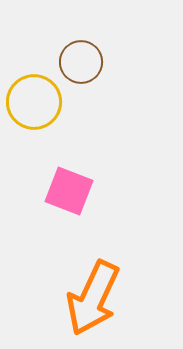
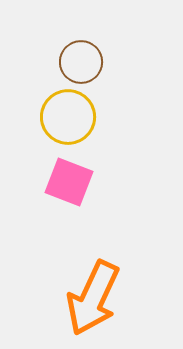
yellow circle: moved 34 px right, 15 px down
pink square: moved 9 px up
